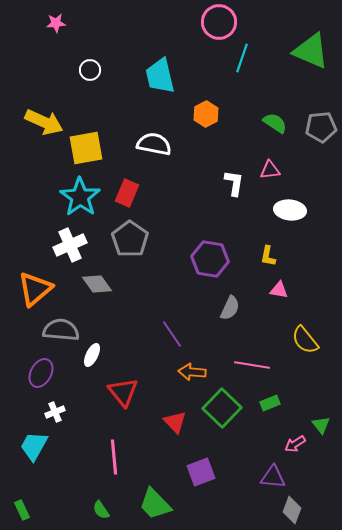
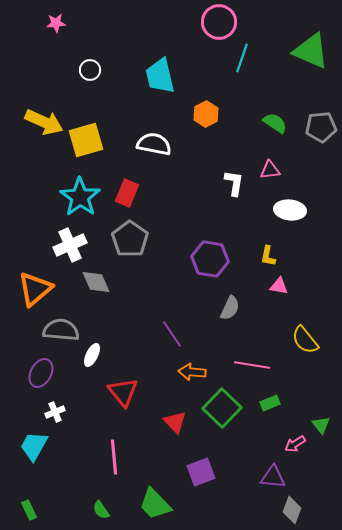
yellow square at (86, 148): moved 8 px up; rotated 6 degrees counterclockwise
gray diamond at (97, 284): moved 1 px left, 2 px up; rotated 12 degrees clockwise
pink triangle at (279, 290): moved 4 px up
green rectangle at (22, 510): moved 7 px right
